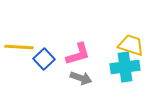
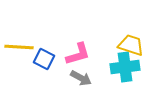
blue square: rotated 20 degrees counterclockwise
gray arrow: rotated 10 degrees clockwise
